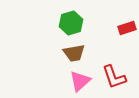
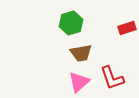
brown trapezoid: moved 7 px right
red L-shape: moved 2 px left, 1 px down
pink triangle: moved 1 px left, 1 px down
